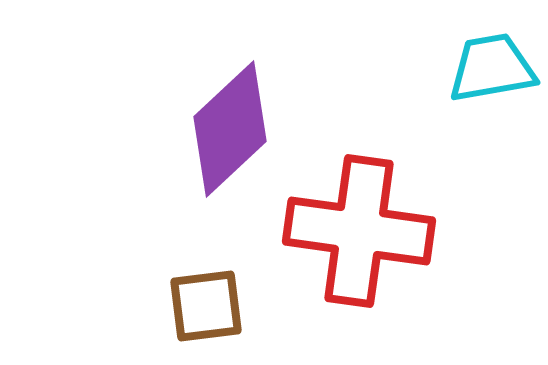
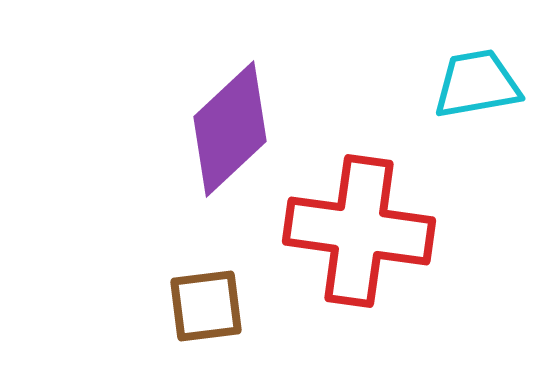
cyan trapezoid: moved 15 px left, 16 px down
